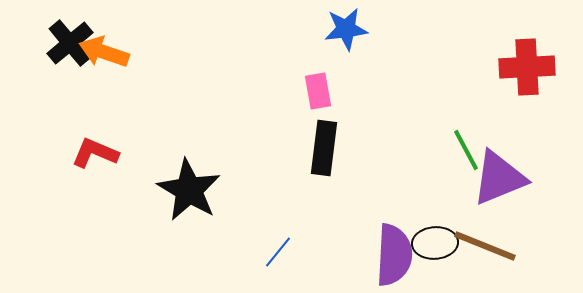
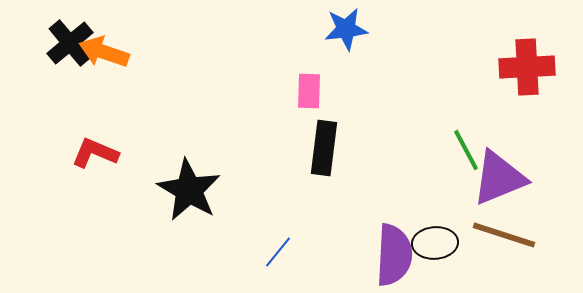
pink rectangle: moved 9 px left; rotated 12 degrees clockwise
brown line: moved 19 px right, 11 px up; rotated 4 degrees counterclockwise
